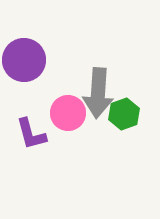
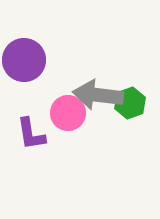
gray arrow: moved 2 px down; rotated 93 degrees clockwise
green hexagon: moved 6 px right, 11 px up
purple L-shape: rotated 6 degrees clockwise
